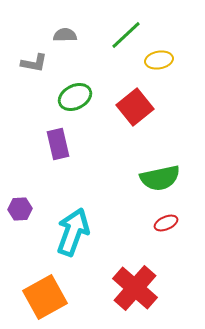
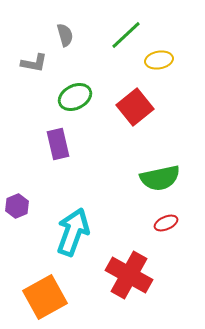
gray semicircle: rotated 75 degrees clockwise
purple hexagon: moved 3 px left, 3 px up; rotated 20 degrees counterclockwise
red cross: moved 6 px left, 13 px up; rotated 12 degrees counterclockwise
